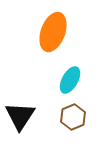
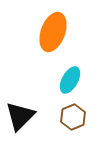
black triangle: rotated 12 degrees clockwise
